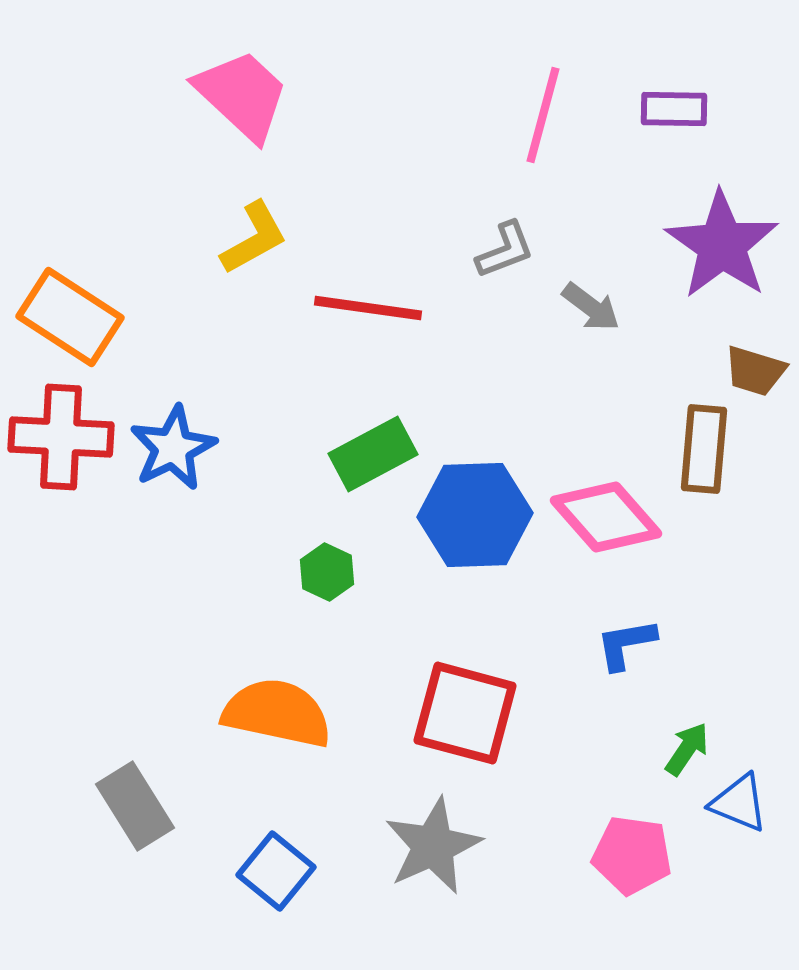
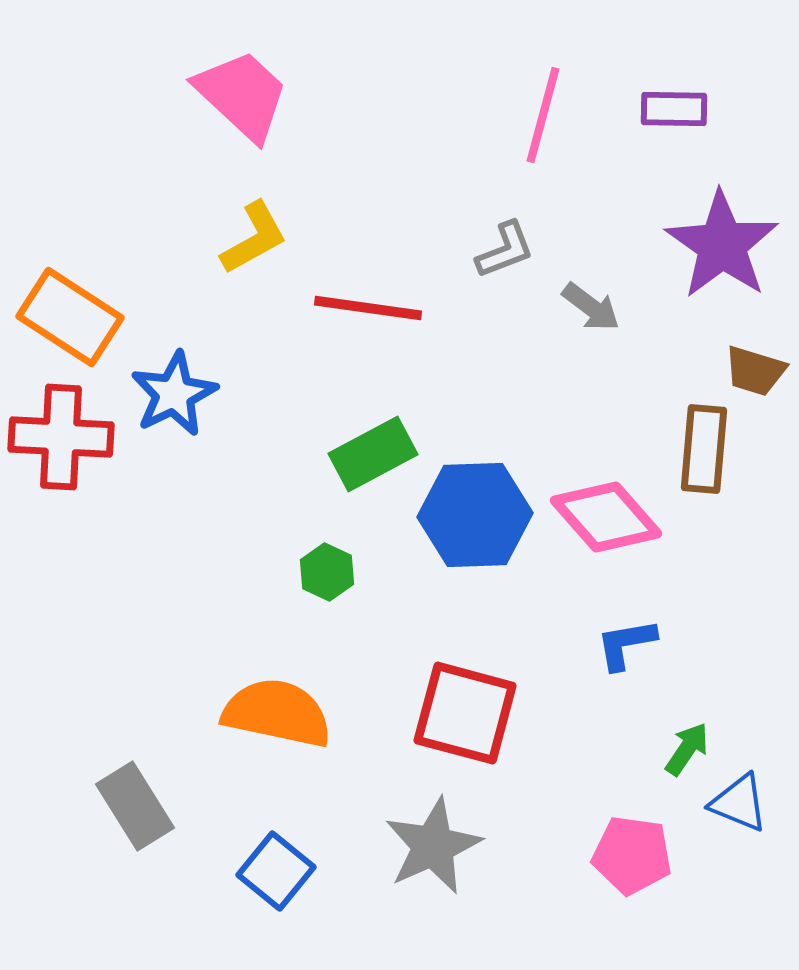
blue star: moved 1 px right, 54 px up
